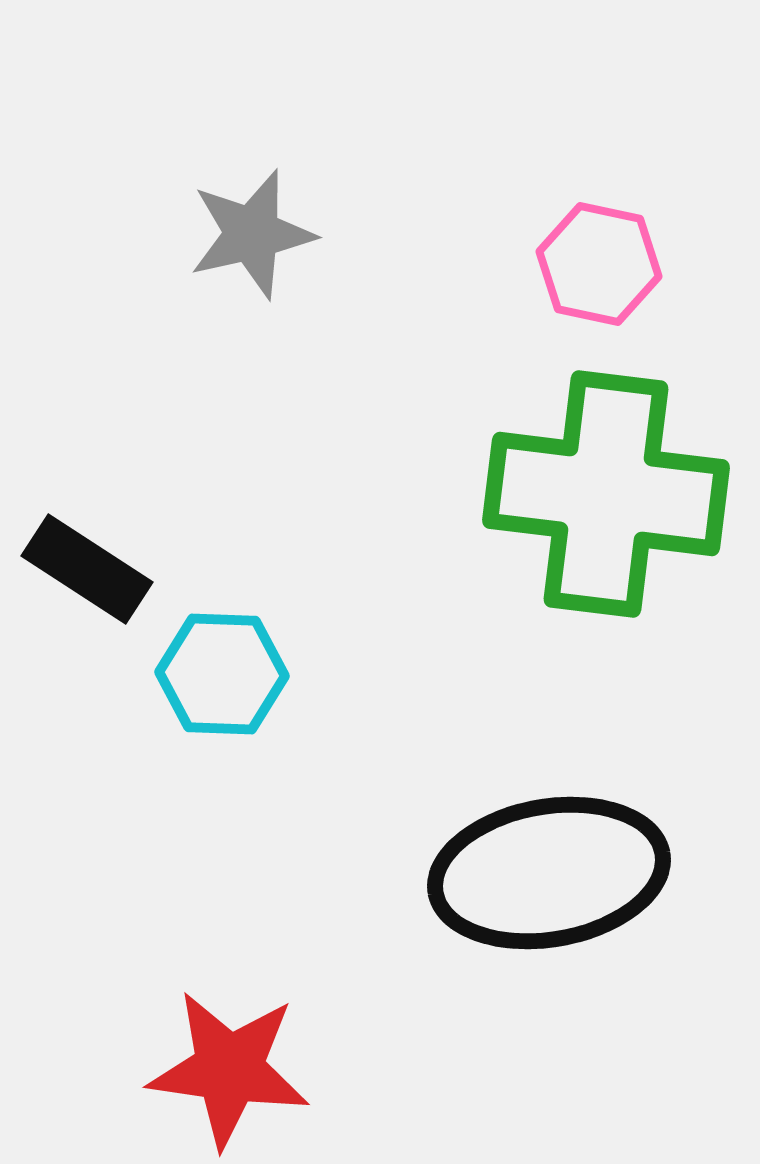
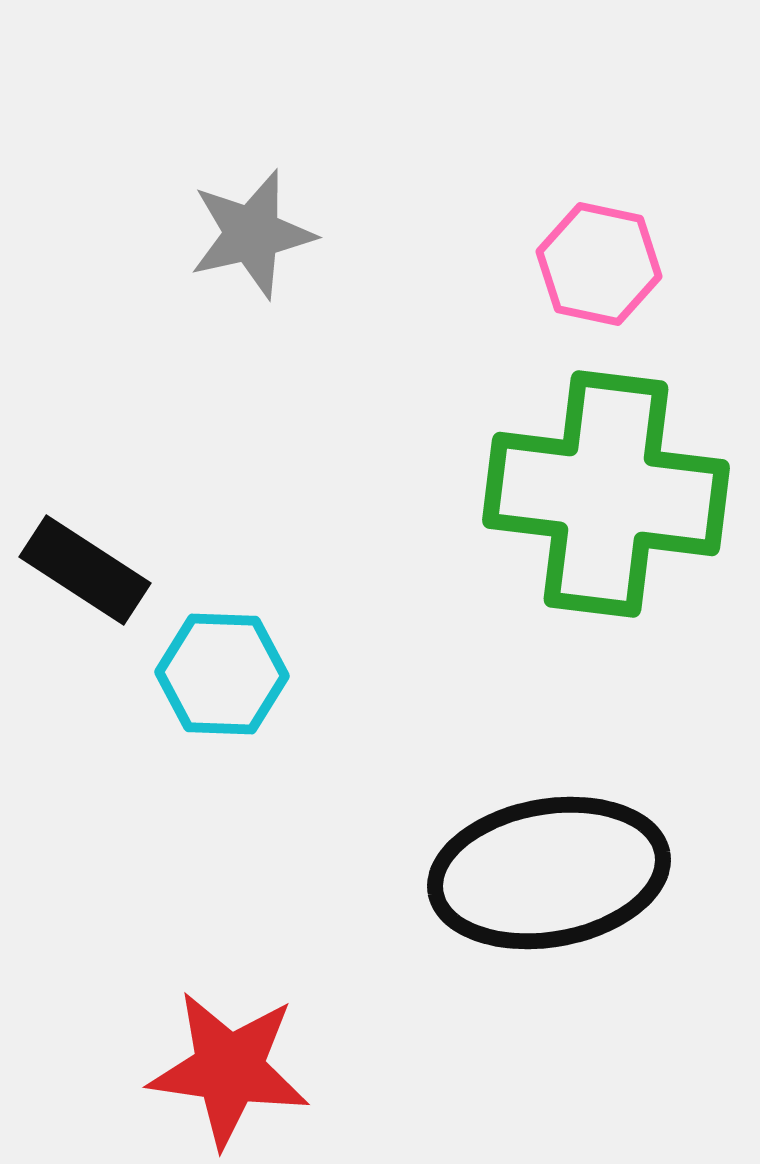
black rectangle: moved 2 px left, 1 px down
